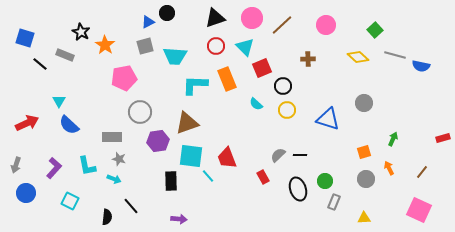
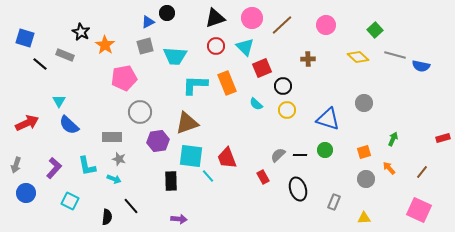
orange rectangle at (227, 79): moved 4 px down
orange arrow at (389, 168): rotated 16 degrees counterclockwise
green circle at (325, 181): moved 31 px up
